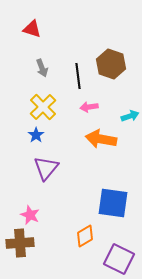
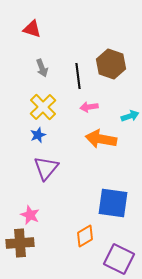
blue star: moved 2 px right; rotated 14 degrees clockwise
